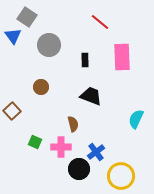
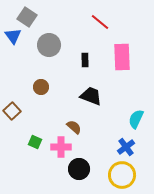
brown semicircle: moved 1 px right, 3 px down; rotated 35 degrees counterclockwise
blue cross: moved 30 px right, 5 px up
yellow circle: moved 1 px right, 1 px up
